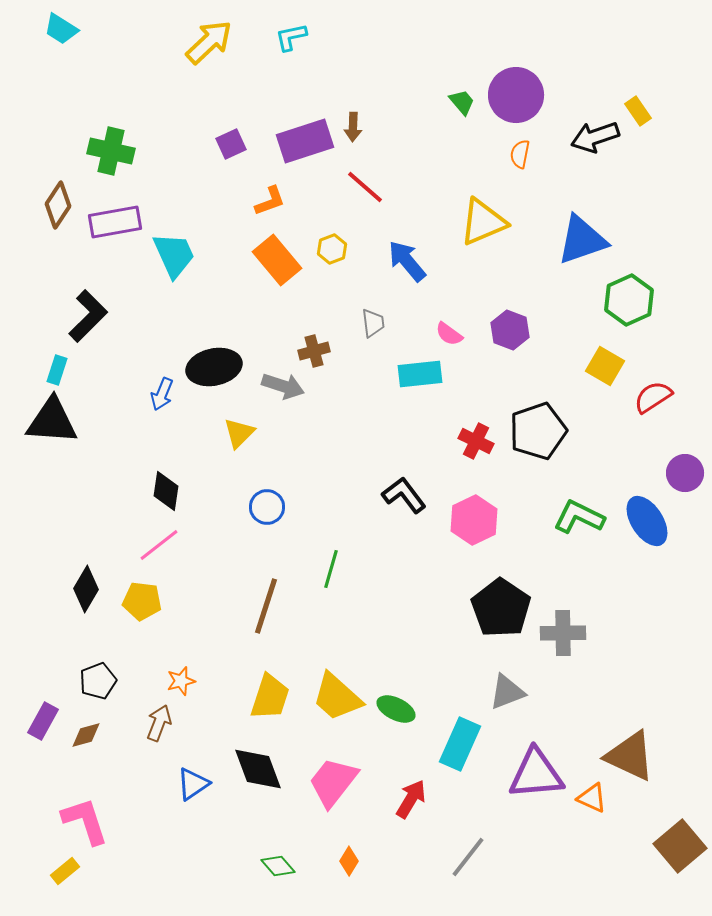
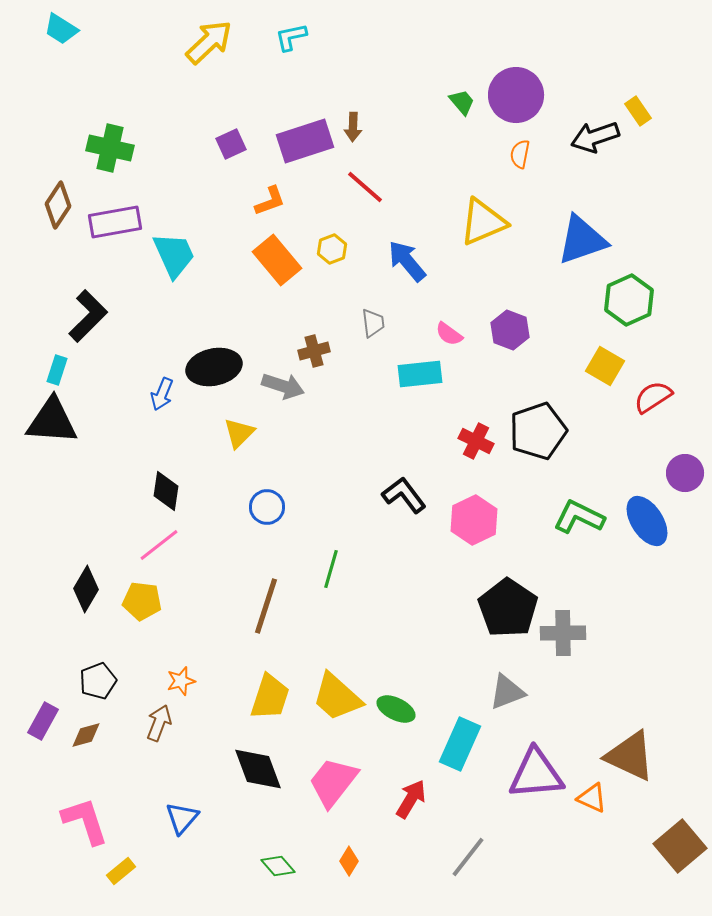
green cross at (111, 151): moved 1 px left, 3 px up
black pentagon at (501, 608): moved 7 px right
blue triangle at (193, 784): moved 11 px left, 34 px down; rotated 15 degrees counterclockwise
yellow rectangle at (65, 871): moved 56 px right
